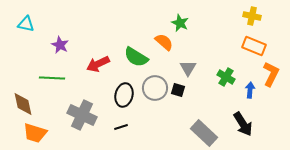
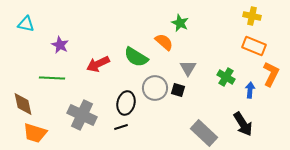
black ellipse: moved 2 px right, 8 px down
